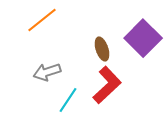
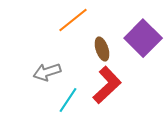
orange line: moved 31 px right
